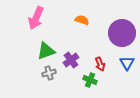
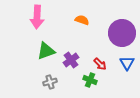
pink arrow: moved 1 px right, 1 px up; rotated 20 degrees counterclockwise
red arrow: rotated 24 degrees counterclockwise
gray cross: moved 1 px right, 9 px down
